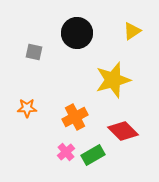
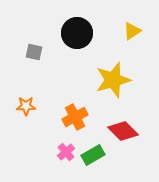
orange star: moved 1 px left, 2 px up
